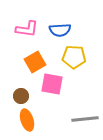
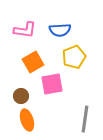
pink L-shape: moved 2 px left, 1 px down
yellow pentagon: rotated 25 degrees counterclockwise
orange square: moved 2 px left
pink square: rotated 20 degrees counterclockwise
gray line: rotated 76 degrees counterclockwise
